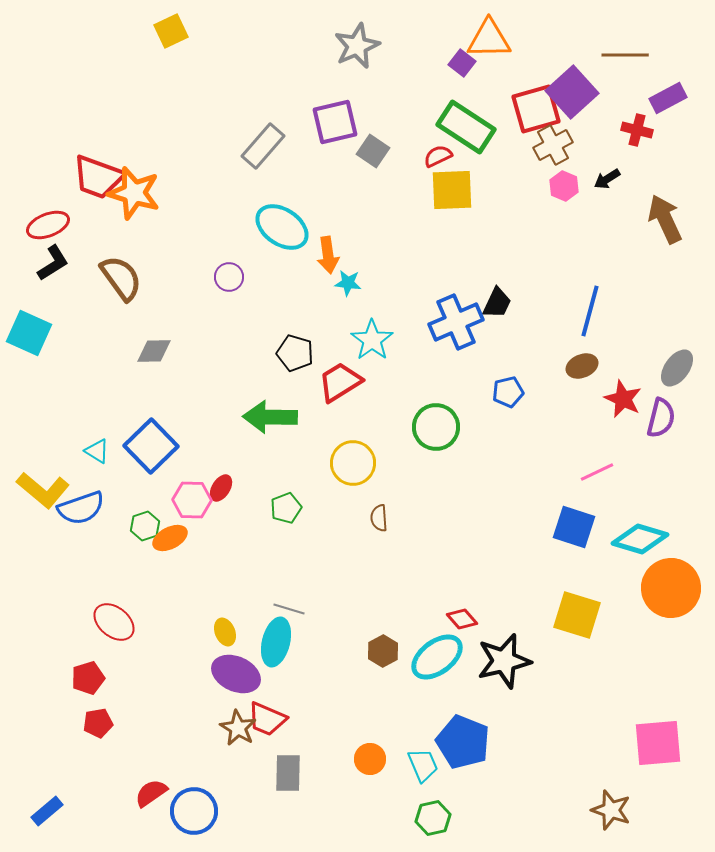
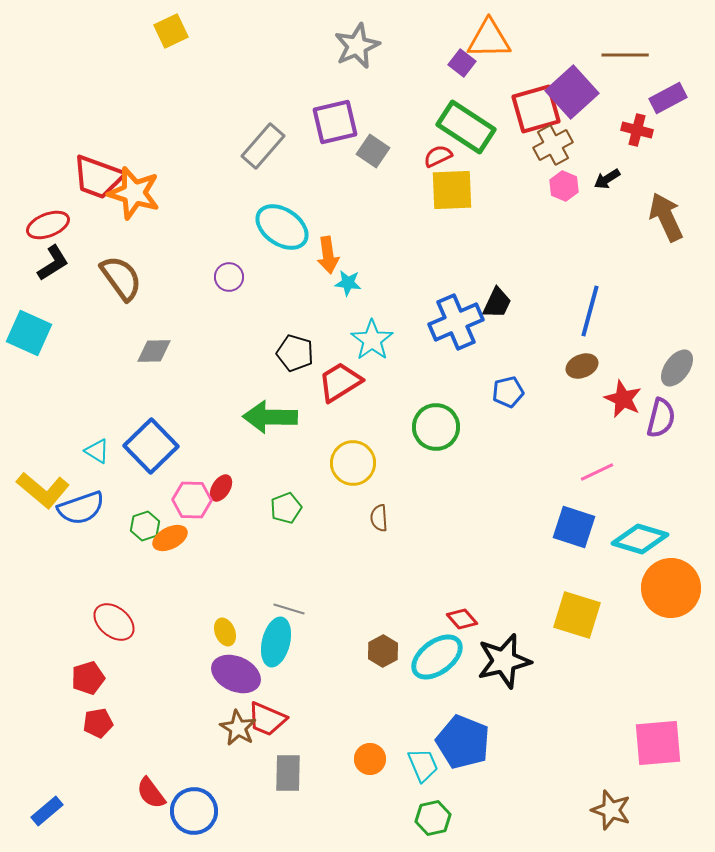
brown arrow at (665, 219): moved 1 px right, 2 px up
red semicircle at (151, 793): rotated 92 degrees counterclockwise
